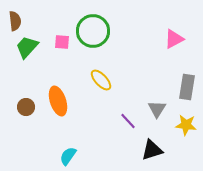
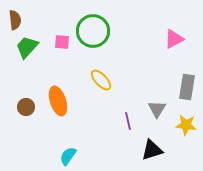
brown semicircle: moved 1 px up
purple line: rotated 30 degrees clockwise
